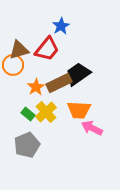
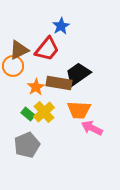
brown triangle: rotated 10 degrees counterclockwise
orange circle: moved 1 px down
brown rectangle: rotated 35 degrees clockwise
yellow cross: moved 2 px left
